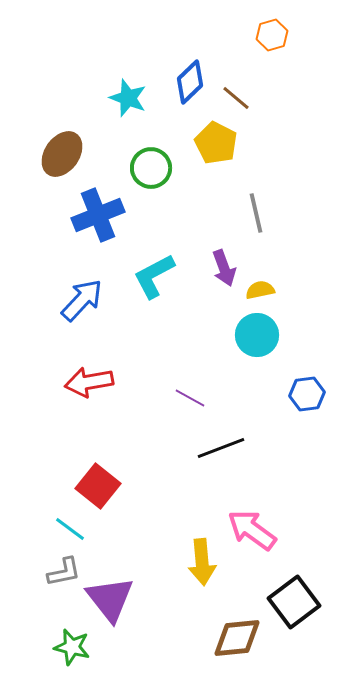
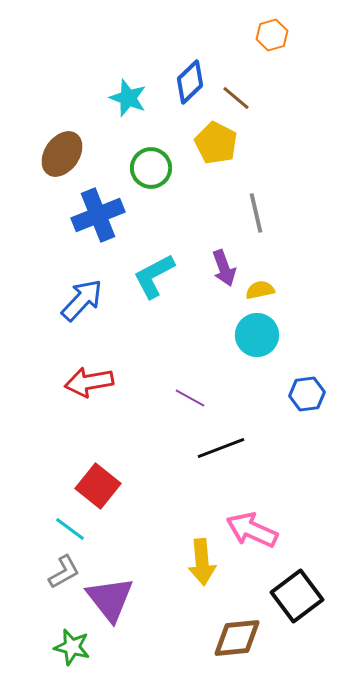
pink arrow: rotated 12 degrees counterclockwise
gray L-shape: rotated 18 degrees counterclockwise
black square: moved 3 px right, 6 px up
